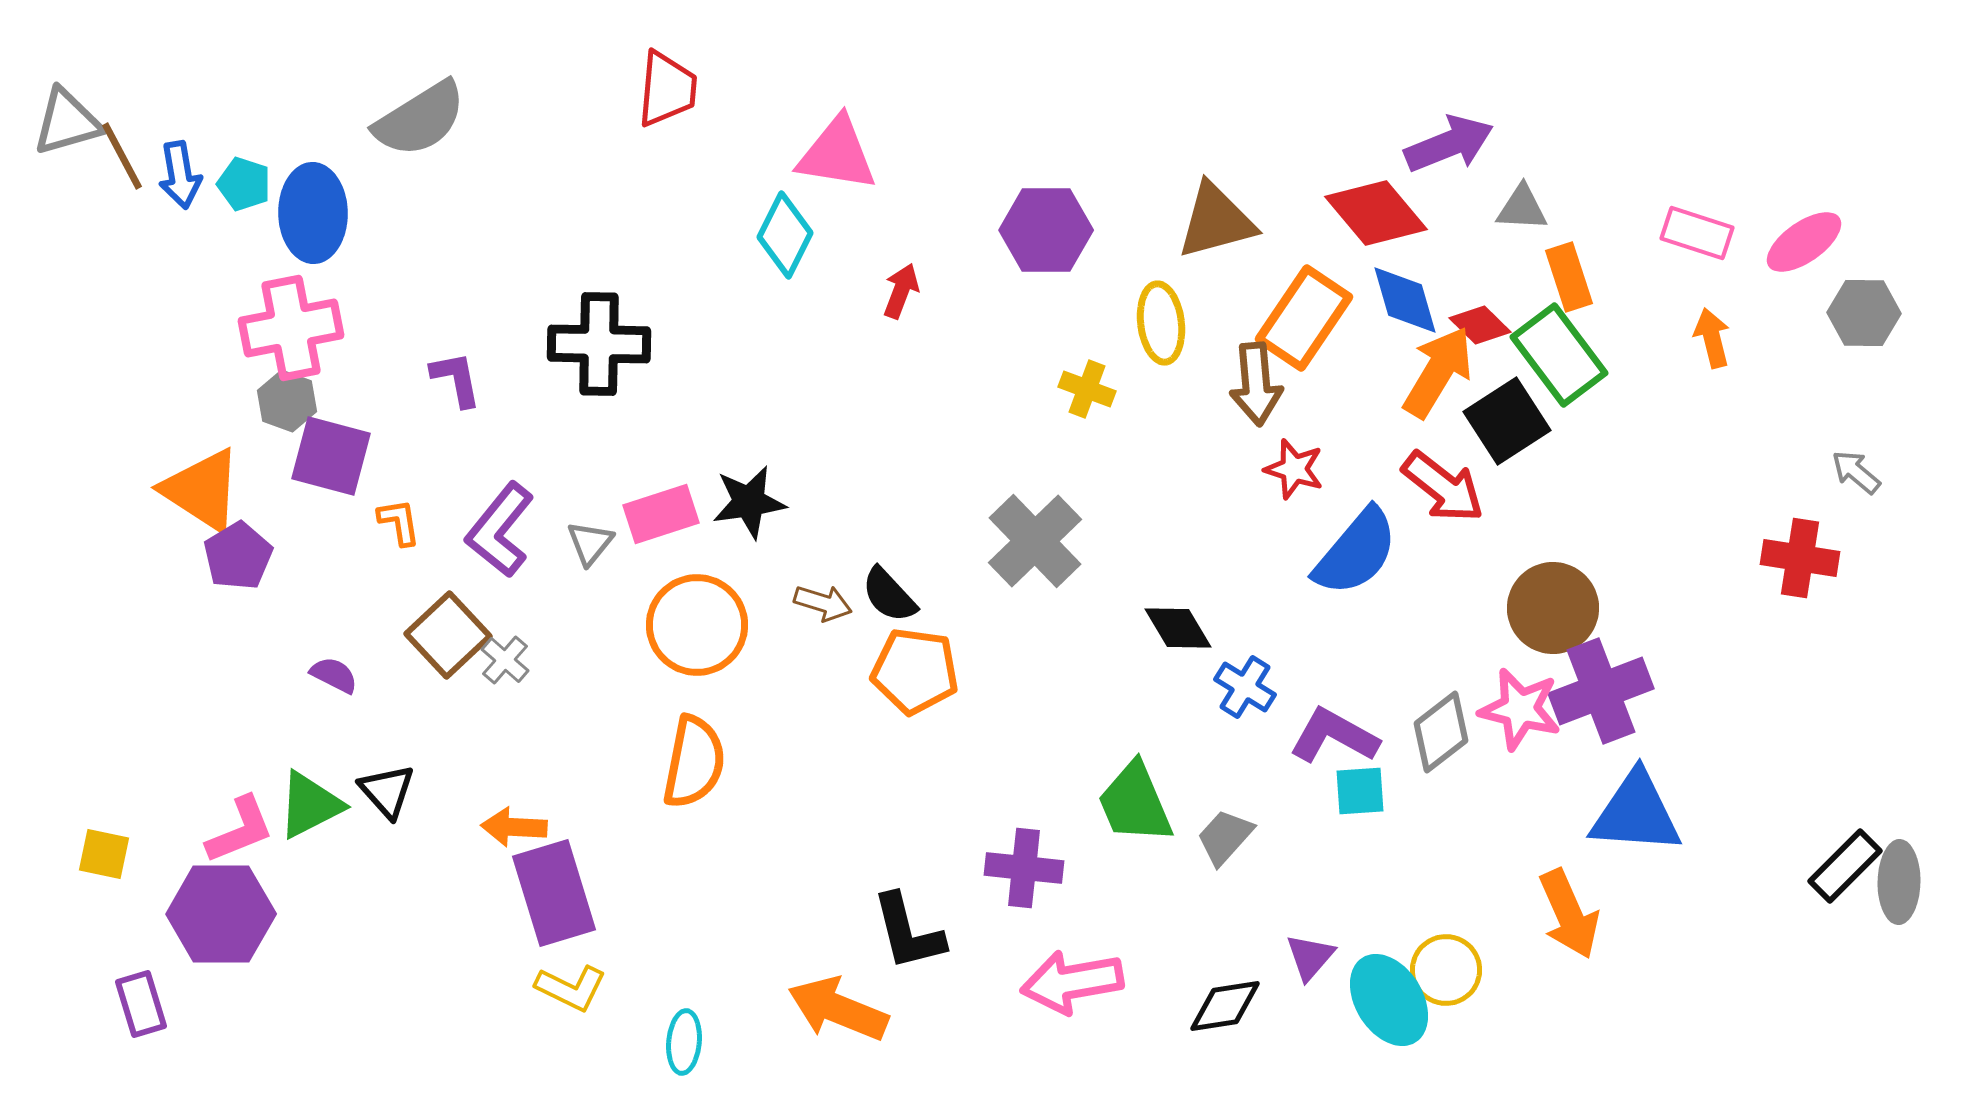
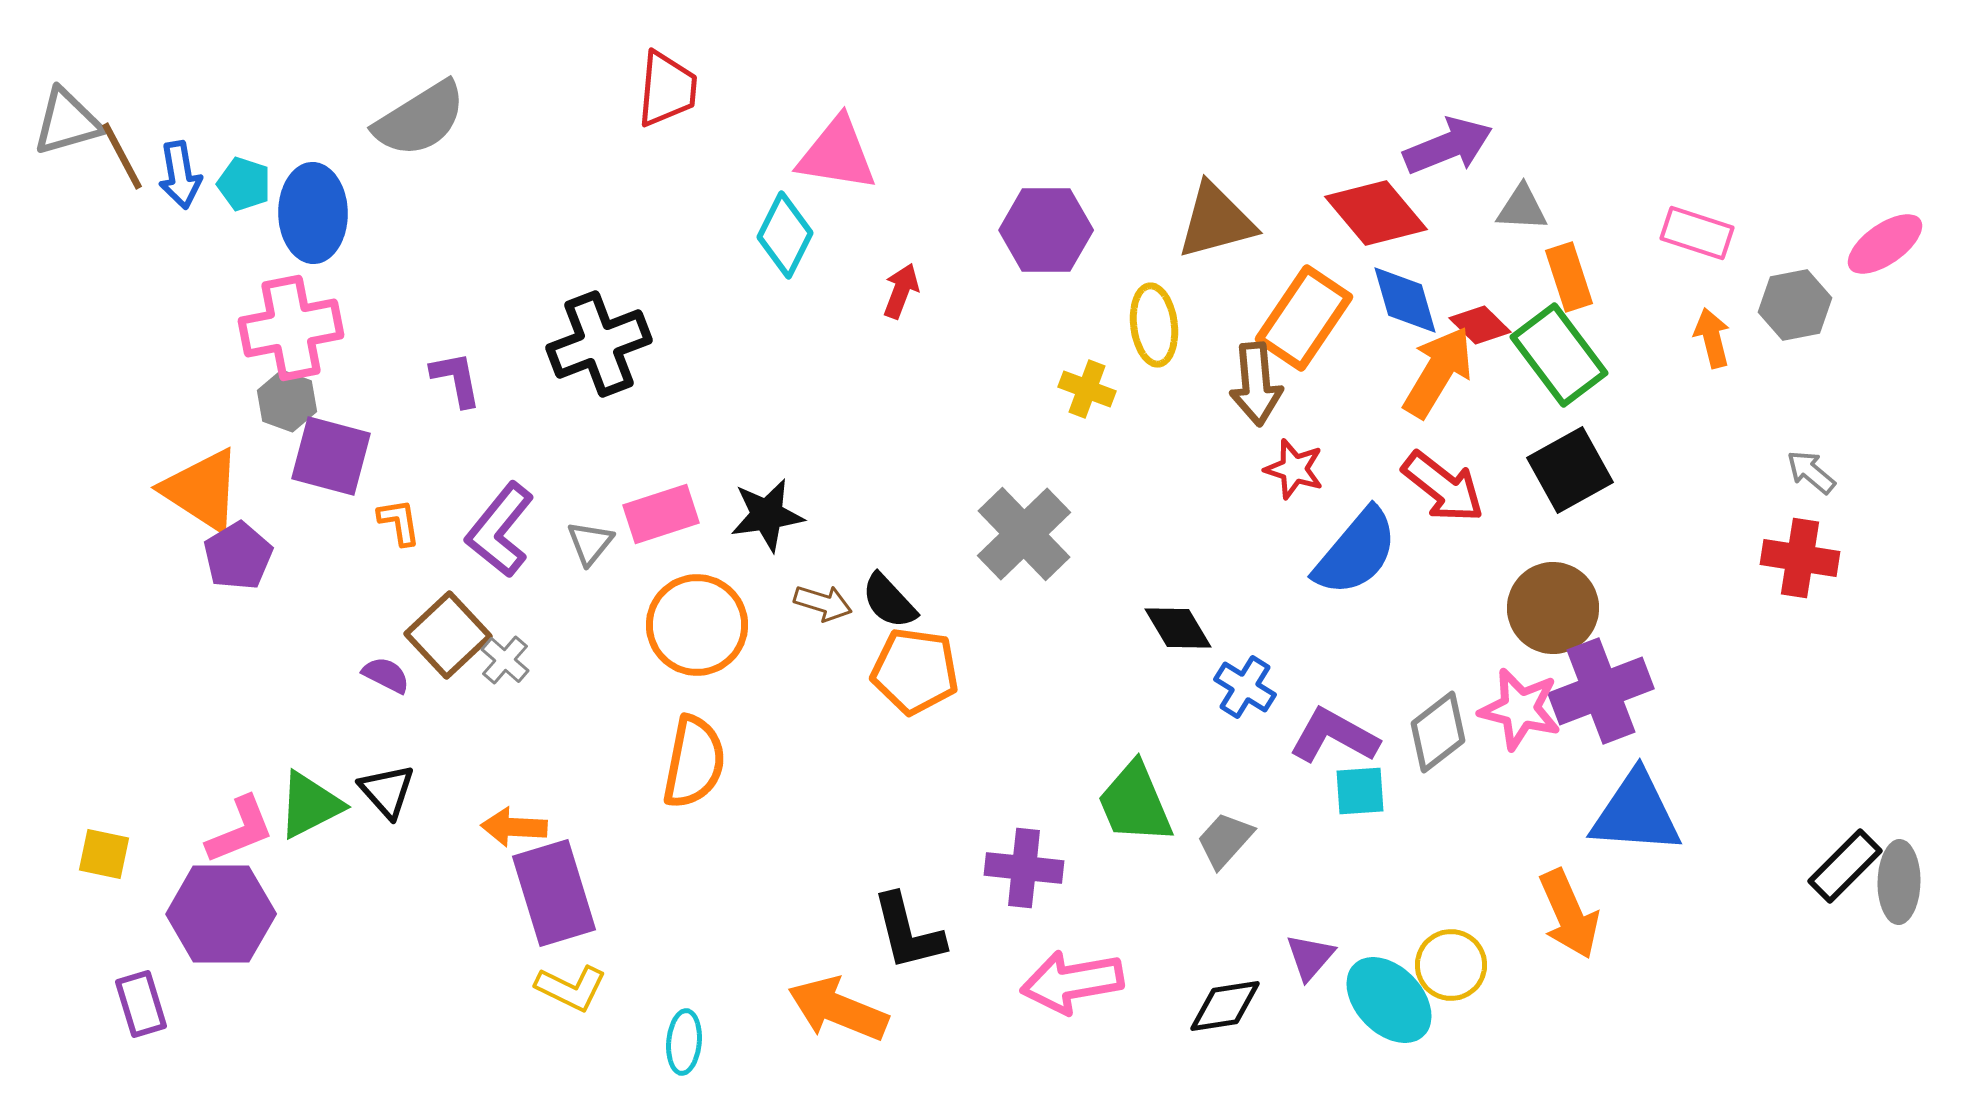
purple arrow at (1449, 144): moved 1 px left, 2 px down
pink ellipse at (1804, 242): moved 81 px right, 2 px down
gray hexagon at (1864, 313): moved 69 px left, 8 px up; rotated 12 degrees counterclockwise
yellow ellipse at (1161, 323): moved 7 px left, 2 px down
black cross at (599, 344): rotated 22 degrees counterclockwise
black square at (1507, 421): moved 63 px right, 49 px down; rotated 4 degrees clockwise
gray arrow at (1856, 472): moved 45 px left
black star at (749, 502): moved 18 px right, 13 px down
gray cross at (1035, 541): moved 11 px left, 7 px up
black semicircle at (889, 595): moved 6 px down
purple semicircle at (334, 675): moved 52 px right
gray diamond at (1441, 732): moved 3 px left
gray trapezoid at (1225, 837): moved 3 px down
yellow circle at (1446, 970): moved 5 px right, 5 px up
cyan ellipse at (1389, 1000): rotated 12 degrees counterclockwise
